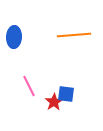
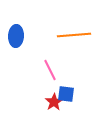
blue ellipse: moved 2 px right, 1 px up
pink line: moved 21 px right, 16 px up
